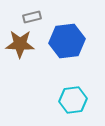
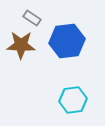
gray rectangle: moved 1 px down; rotated 48 degrees clockwise
brown star: moved 1 px right, 1 px down
